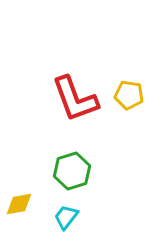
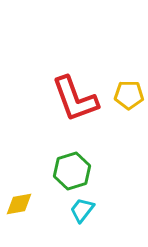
yellow pentagon: rotated 8 degrees counterclockwise
cyan trapezoid: moved 16 px right, 7 px up
